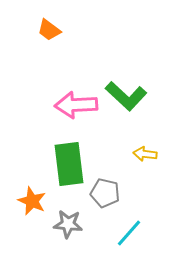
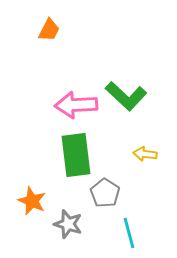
orange trapezoid: rotated 100 degrees counterclockwise
green rectangle: moved 7 px right, 9 px up
gray pentagon: rotated 20 degrees clockwise
gray star: rotated 12 degrees clockwise
cyan line: rotated 56 degrees counterclockwise
